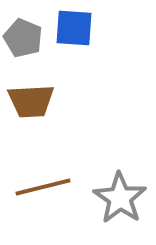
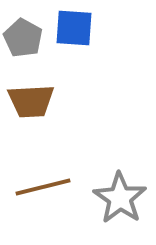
gray pentagon: rotated 6 degrees clockwise
